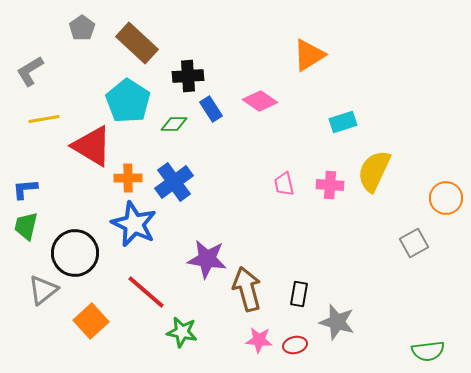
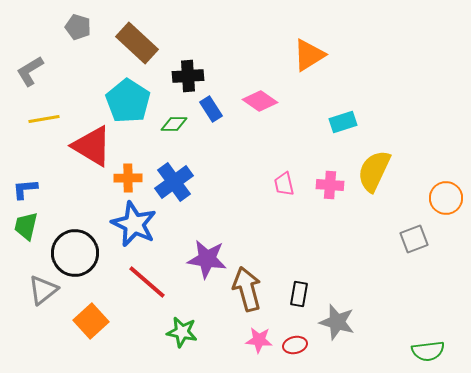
gray pentagon: moved 4 px left, 1 px up; rotated 20 degrees counterclockwise
gray square: moved 4 px up; rotated 8 degrees clockwise
red line: moved 1 px right, 10 px up
